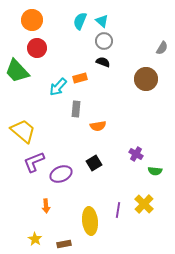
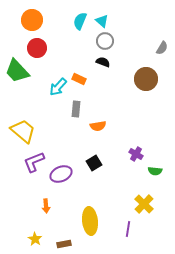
gray circle: moved 1 px right
orange rectangle: moved 1 px left, 1 px down; rotated 40 degrees clockwise
purple line: moved 10 px right, 19 px down
